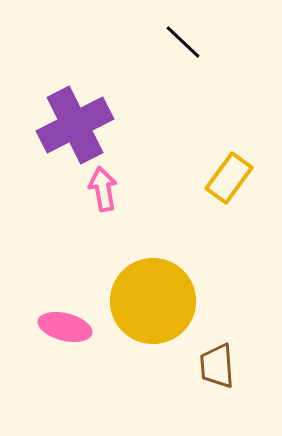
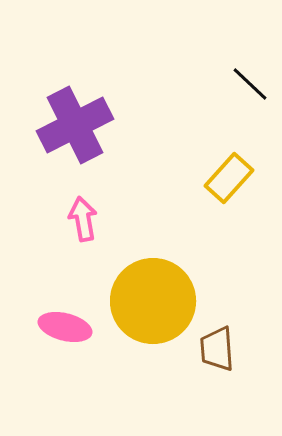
black line: moved 67 px right, 42 px down
yellow rectangle: rotated 6 degrees clockwise
pink arrow: moved 20 px left, 30 px down
brown trapezoid: moved 17 px up
